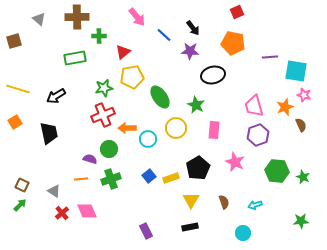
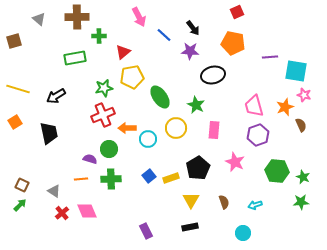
pink arrow at (137, 17): moved 2 px right; rotated 12 degrees clockwise
green cross at (111, 179): rotated 18 degrees clockwise
green star at (301, 221): moved 19 px up
